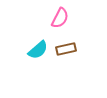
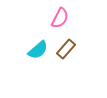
brown rectangle: rotated 36 degrees counterclockwise
